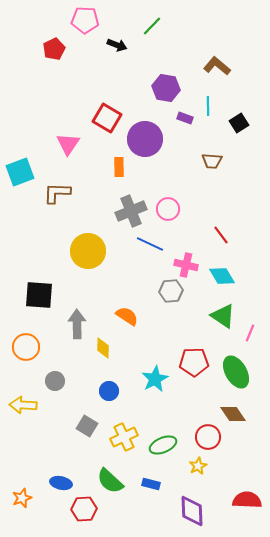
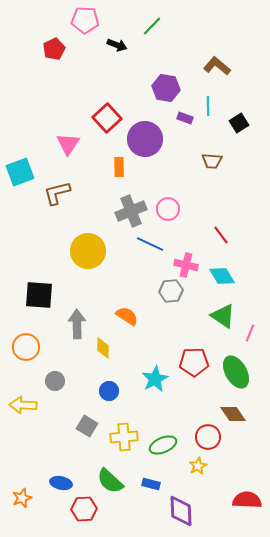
red square at (107, 118): rotated 16 degrees clockwise
brown L-shape at (57, 193): rotated 16 degrees counterclockwise
yellow cross at (124, 437): rotated 20 degrees clockwise
purple diamond at (192, 511): moved 11 px left
